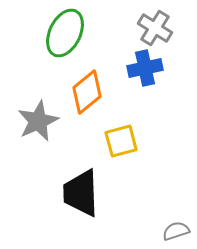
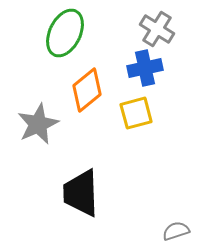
gray cross: moved 2 px right, 1 px down
orange diamond: moved 2 px up
gray star: moved 3 px down
yellow square: moved 15 px right, 28 px up
